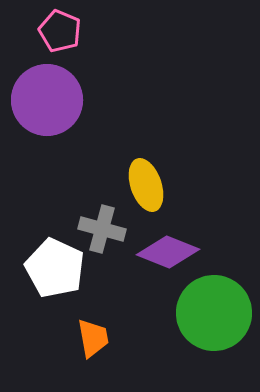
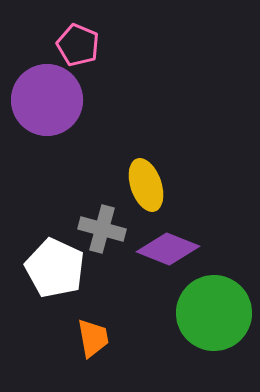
pink pentagon: moved 18 px right, 14 px down
purple diamond: moved 3 px up
